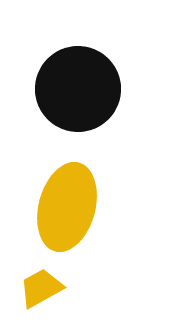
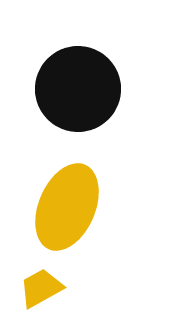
yellow ellipse: rotated 8 degrees clockwise
